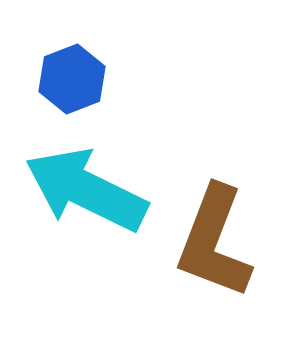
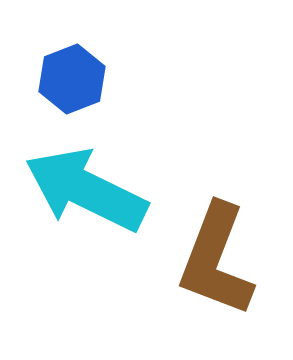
brown L-shape: moved 2 px right, 18 px down
